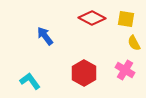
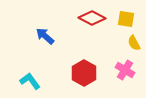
blue arrow: rotated 12 degrees counterclockwise
